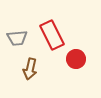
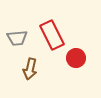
red circle: moved 1 px up
